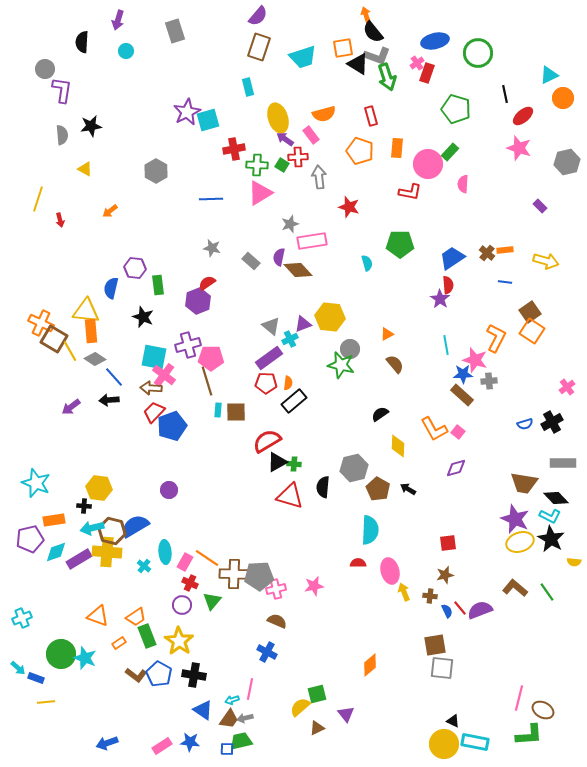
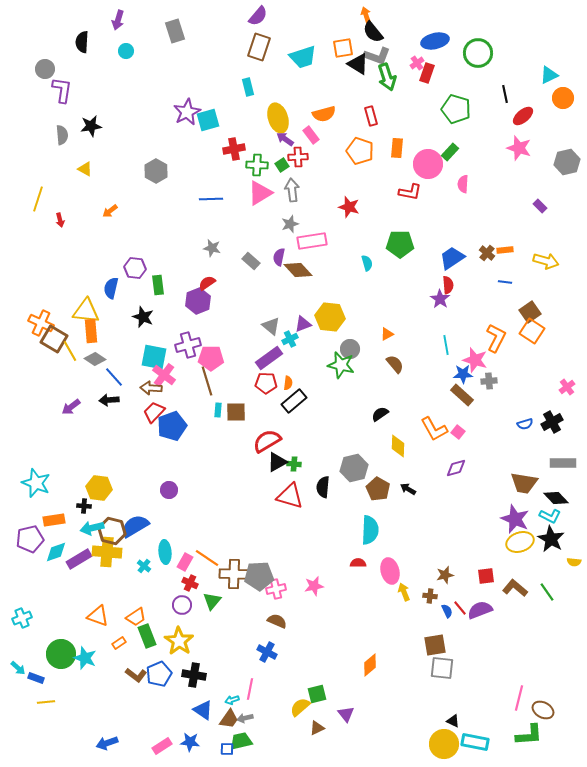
green square at (282, 165): rotated 24 degrees clockwise
gray arrow at (319, 177): moved 27 px left, 13 px down
red square at (448, 543): moved 38 px right, 33 px down
blue pentagon at (159, 674): rotated 20 degrees clockwise
